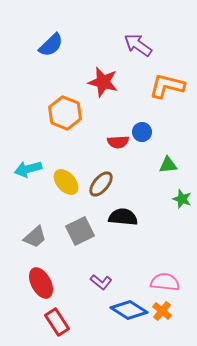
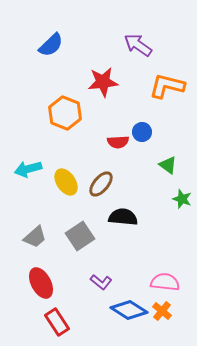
red star: rotated 20 degrees counterclockwise
green triangle: rotated 42 degrees clockwise
yellow ellipse: rotated 8 degrees clockwise
gray square: moved 5 px down; rotated 8 degrees counterclockwise
